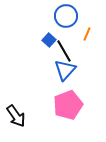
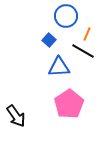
black line: moved 19 px right; rotated 30 degrees counterclockwise
blue triangle: moved 6 px left, 3 px up; rotated 45 degrees clockwise
pink pentagon: moved 1 px right, 1 px up; rotated 12 degrees counterclockwise
